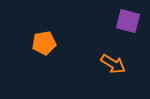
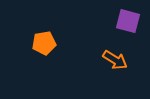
orange arrow: moved 2 px right, 4 px up
